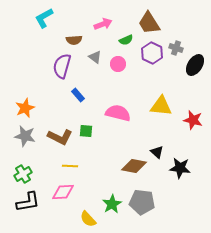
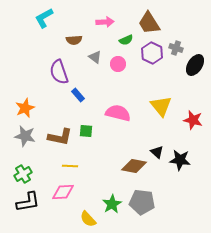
pink arrow: moved 2 px right, 2 px up; rotated 18 degrees clockwise
purple semicircle: moved 3 px left, 6 px down; rotated 35 degrees counterclockwise
yellow triangle: rotated 45 degrees clockwise
brown L-shape: rotated 15 degrees counterclockwise
black star: moved 8 px up
